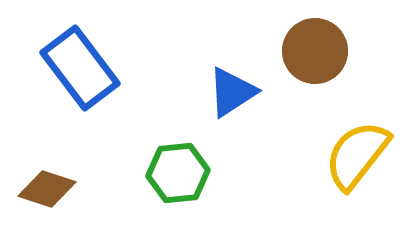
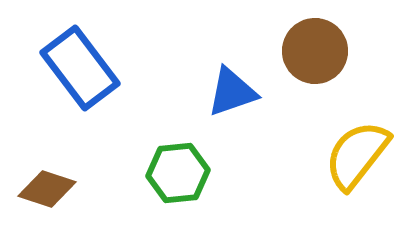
blue triangle: rotated 14 degrees clockwise
